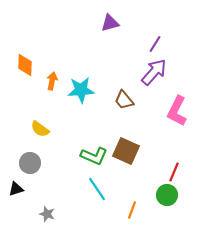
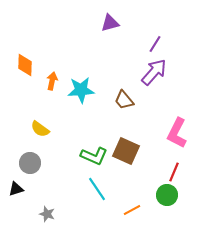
pink L-shape: moved 22 px down
orange line: rotated 42 degrees clockwise
